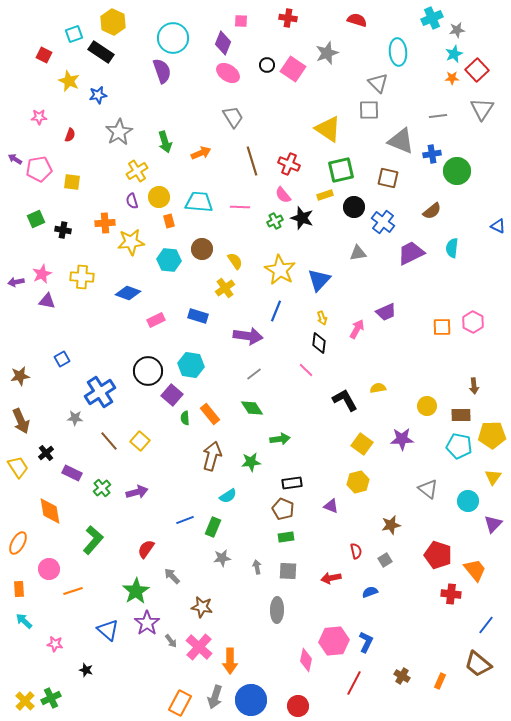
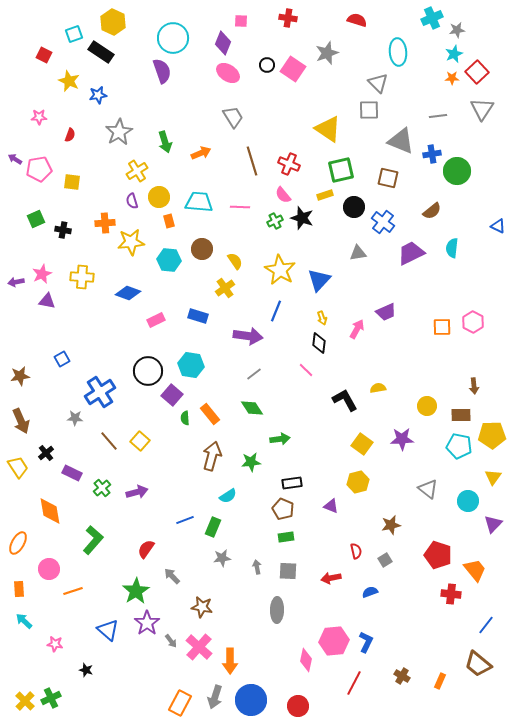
red square at (477, 70): moved 2 px down
